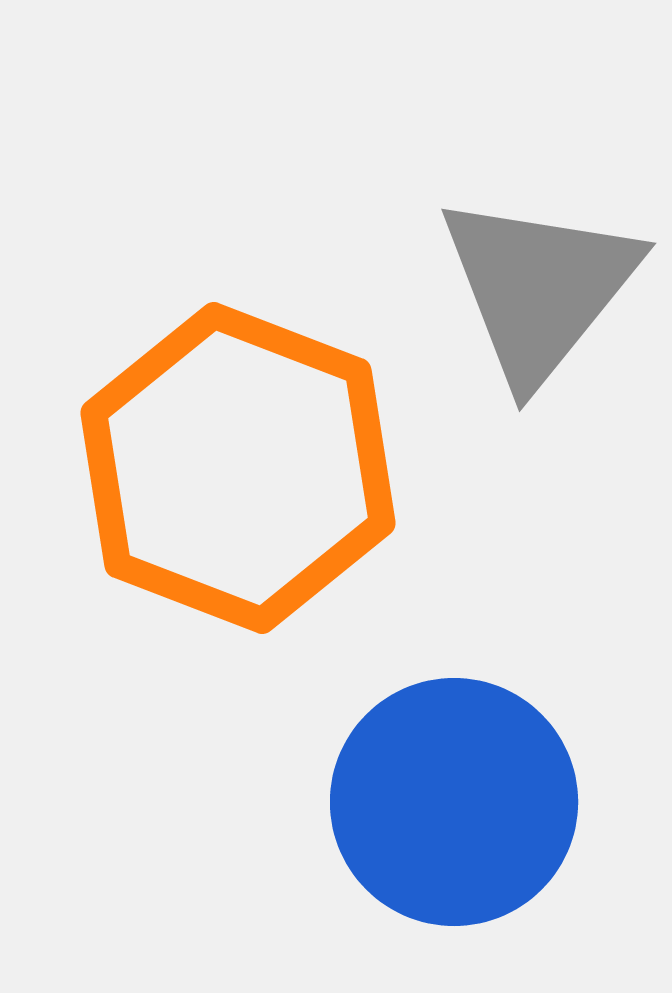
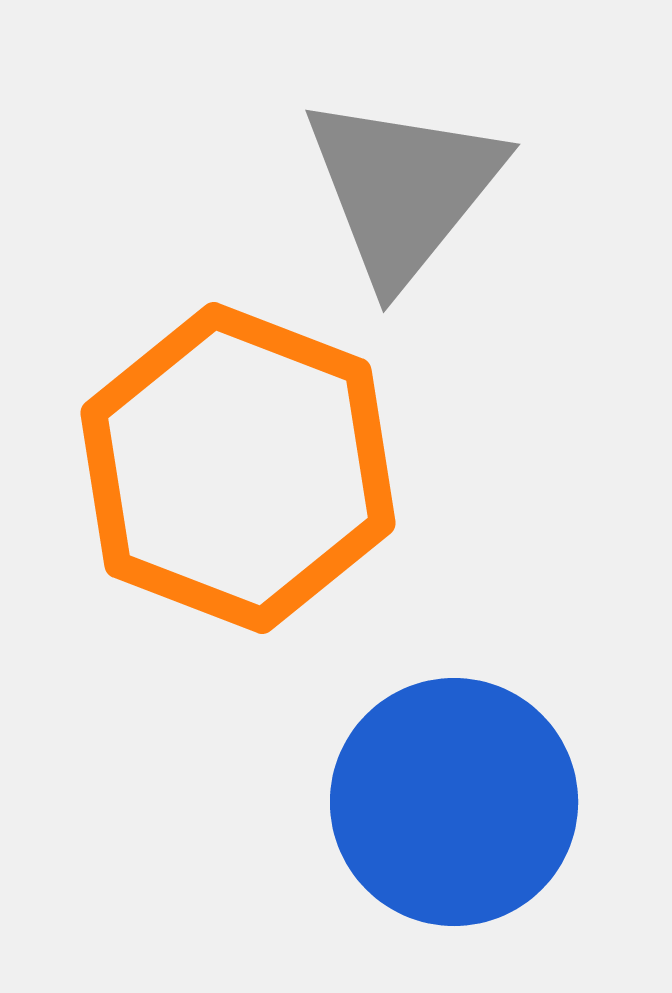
gray triangle: moved 136 px left, 99 px up
